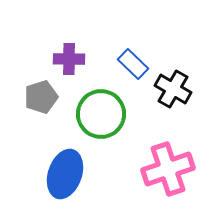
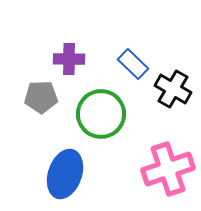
gray pentagon: rotated 16 degrees clockwise
